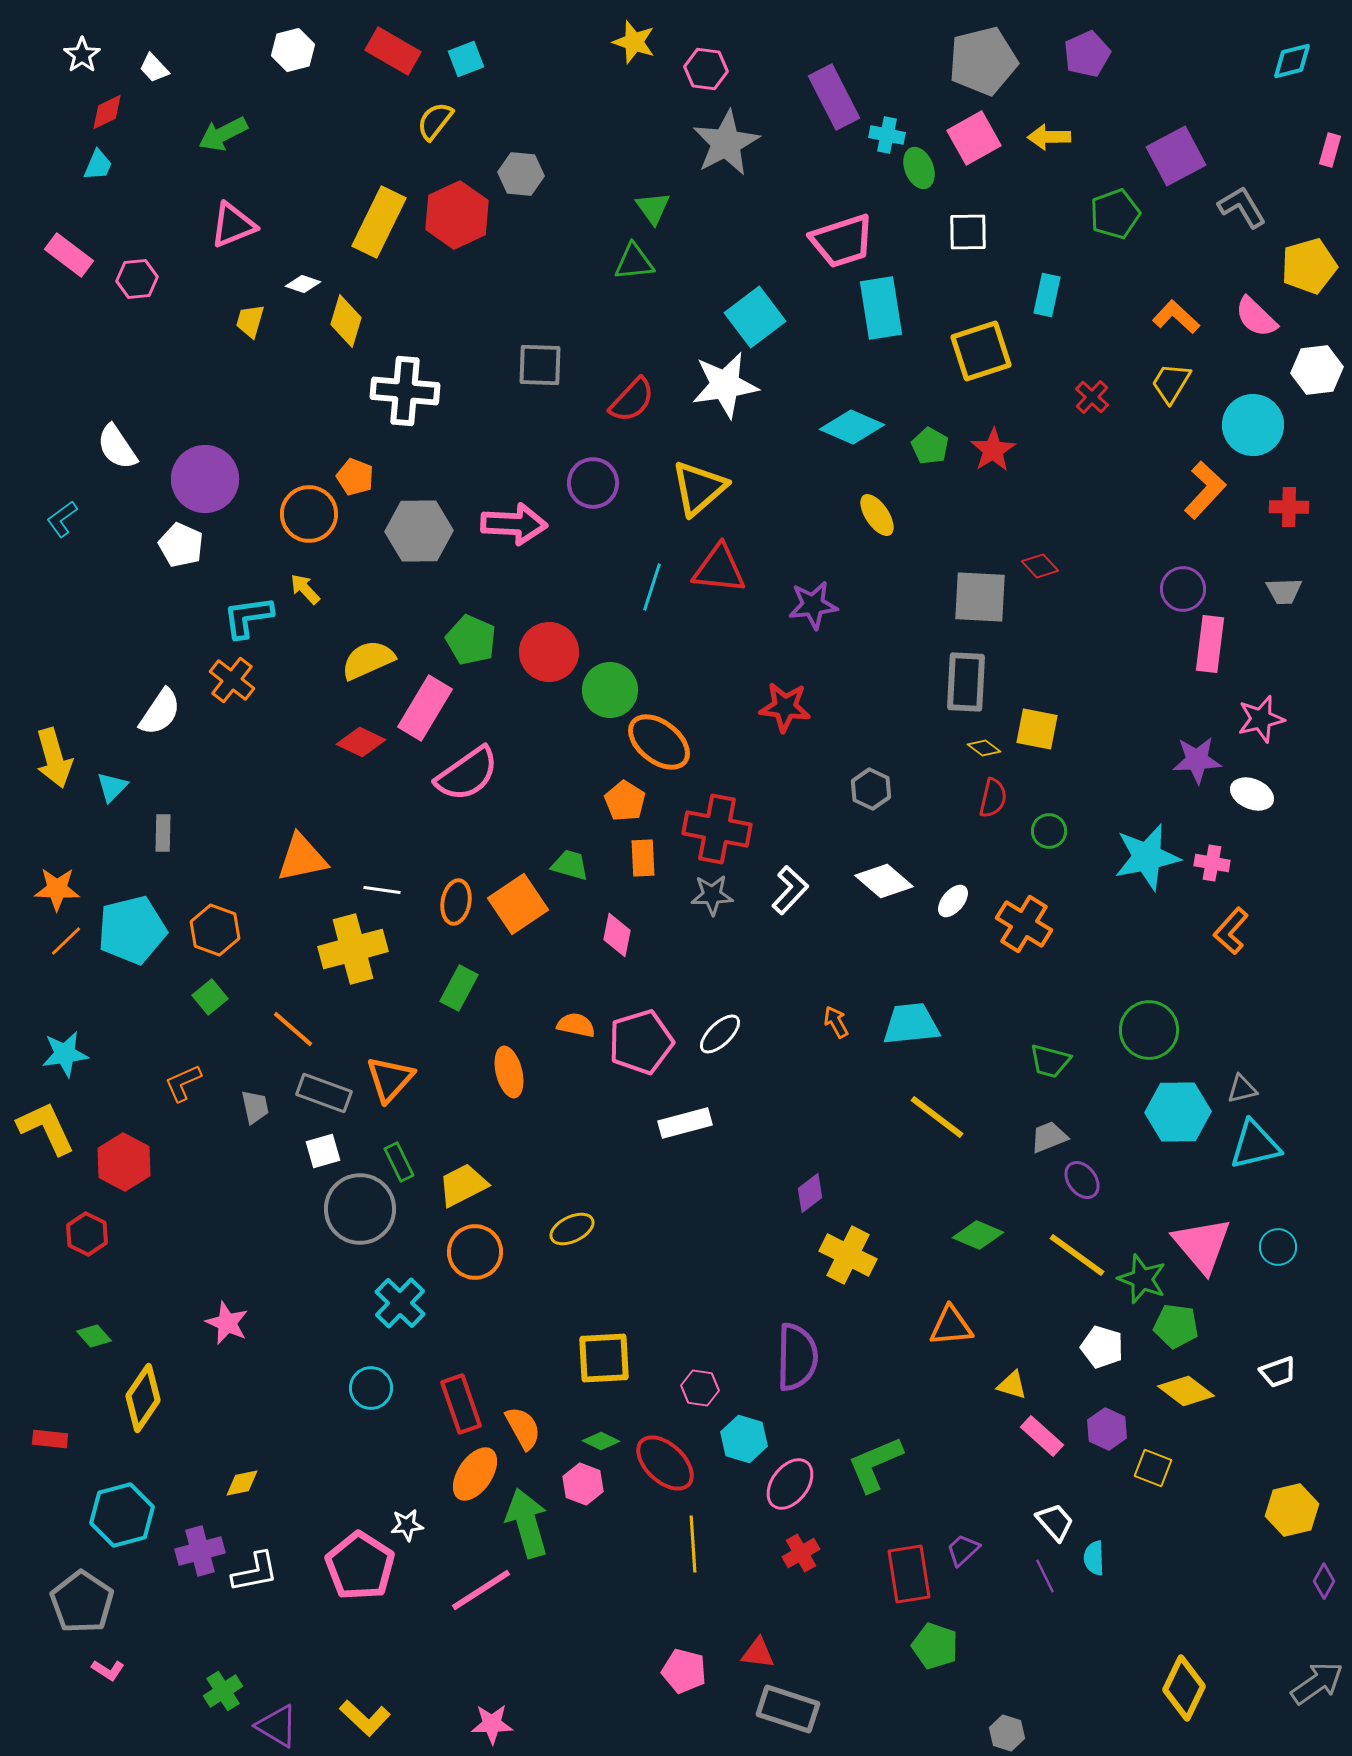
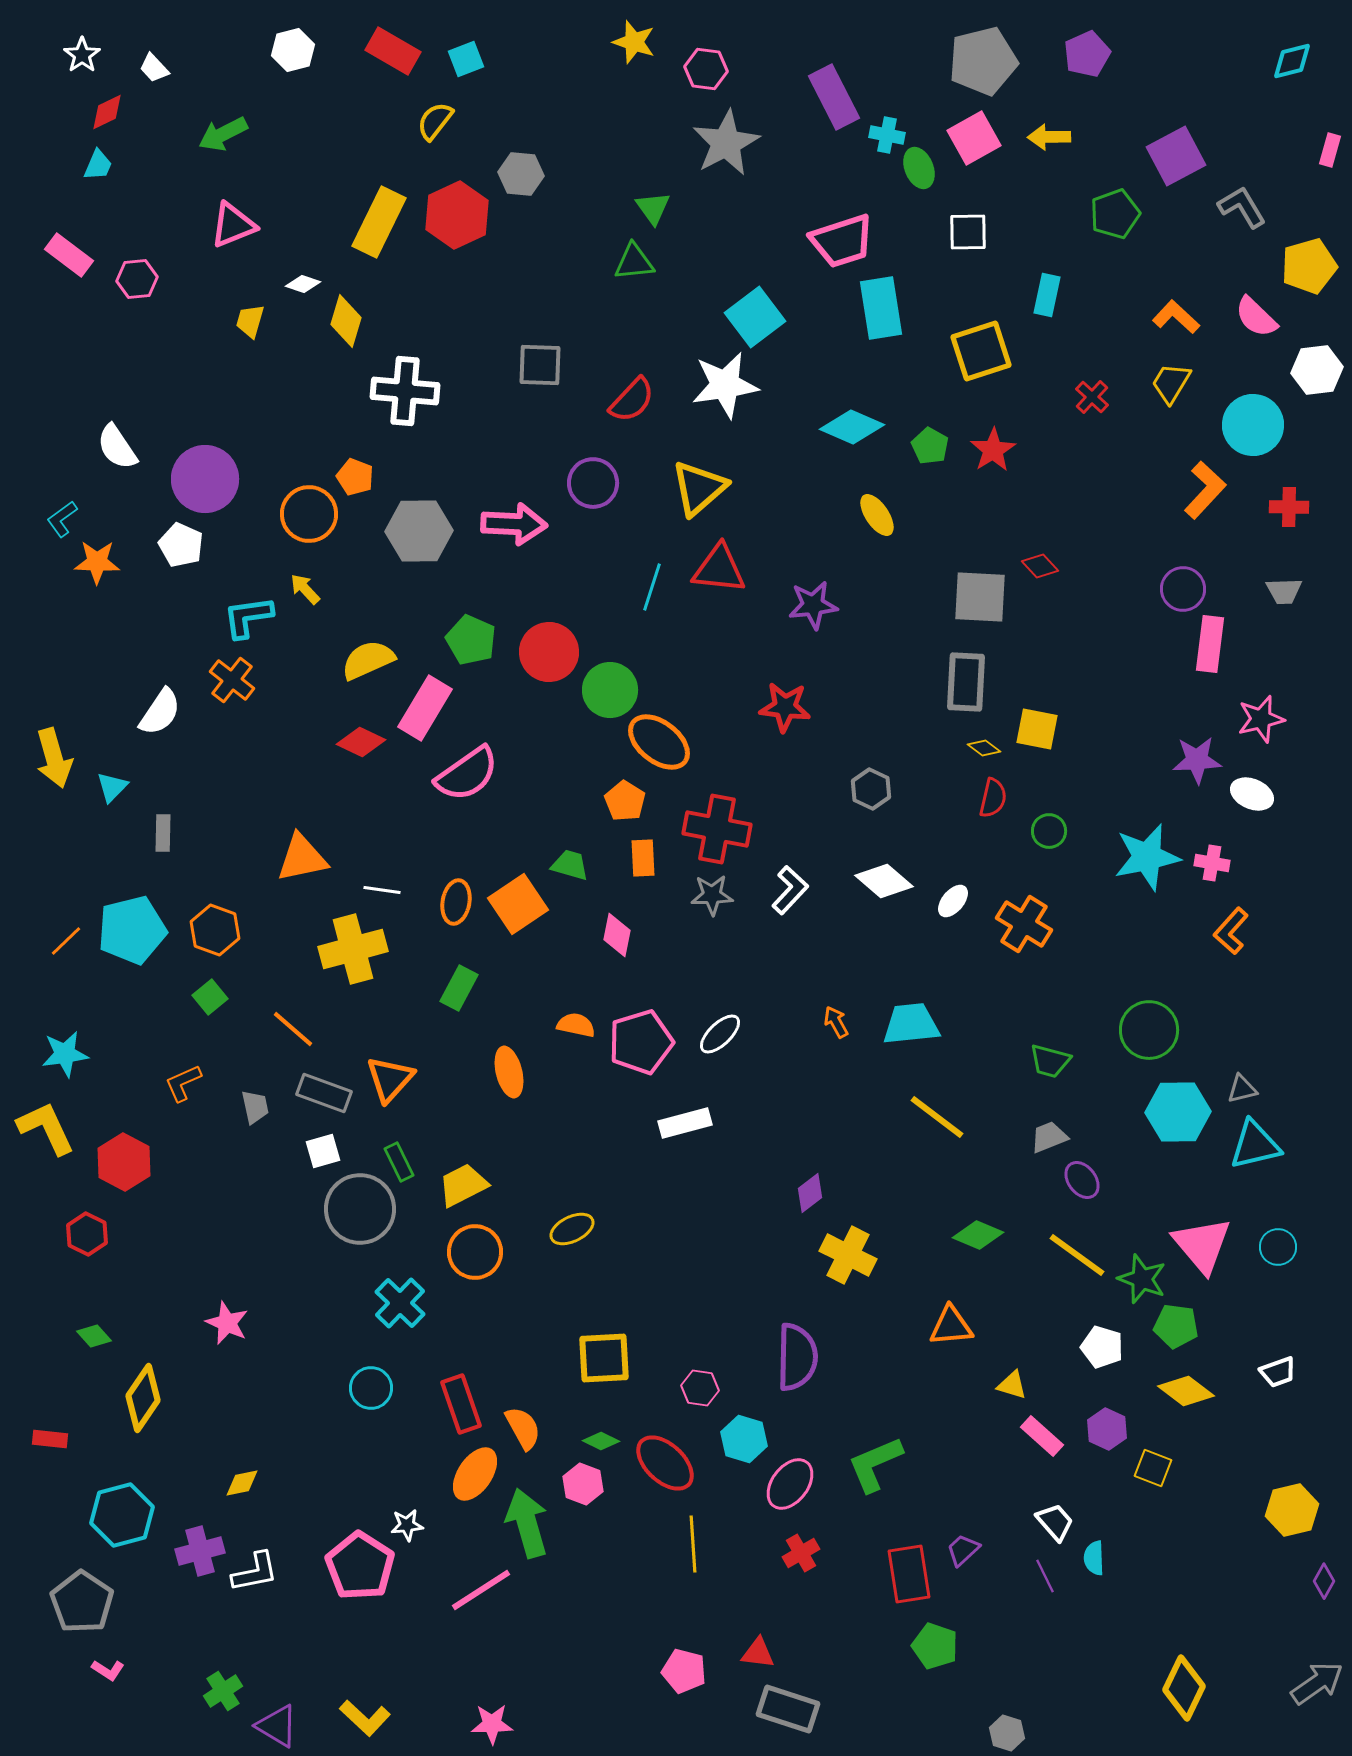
orange star at (57, 889): moved 40 px right, 327 px up
